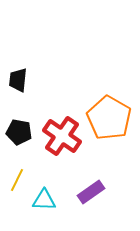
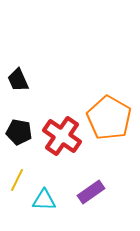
black trapezoid: rotated 30 degrees counterclockwise
